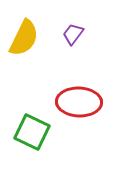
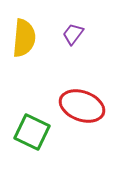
yellow semicircle: rotated 21 degrees counterclockwise
red ellipse: moved 3 px right, 4 px down; rotated 18 degrees clockwise
